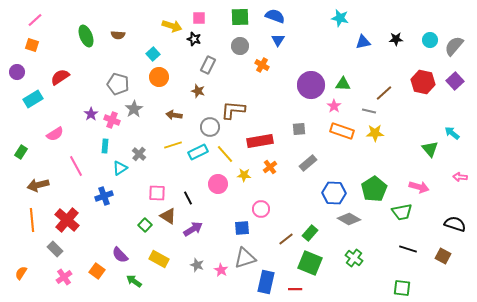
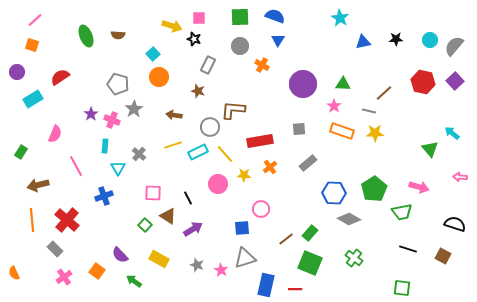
cyan star at (340, 18): rotated 18 degrees clockwise
purple circle at (311, 85): moved 8 px left, 1 px up
pink semicircle at (55, 134): rotated 36 degrees counterclockwise
cyan triangle at (120, 168): moved 2 px left; rotated 28 degrees counterclockwise
pink square at (157, 193): moved 4 px left
orange semicircle at (21, 273): moved 7 px left; rotated 56 degrees counterclockwise
blue rectangle at (266, 282): moved 3 px down
